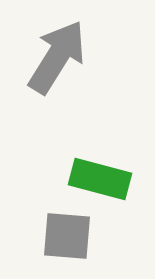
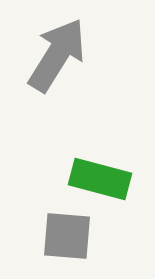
gray arrow: moved 2 px up
